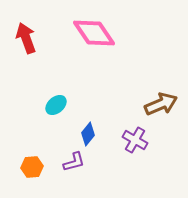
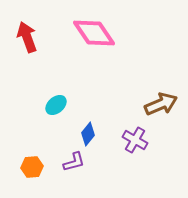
red arrow: moved 1 px right, 1 px up
